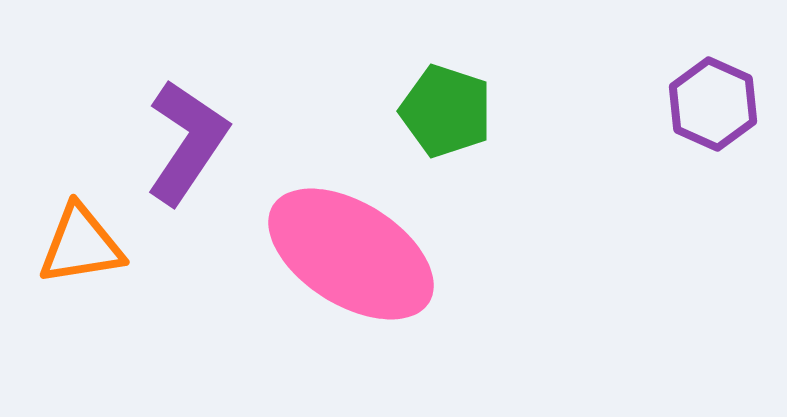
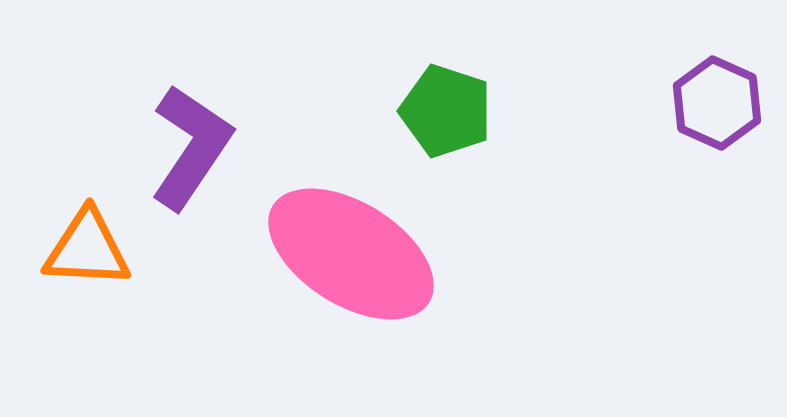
purple hexagon: moved 4 px right, 1 px up
purple L-shape: moved 4 px right, 5 px down
orange triangle: moved 6 px right, 4 px down; rotated 12 degrees clockwise
